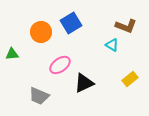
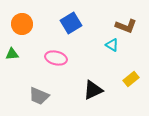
orange circle: moved 19 px left, 8 px up
pink ellipse: moved 4 px left, 7 px up; rotated 50 degrees clockwise
yellow rectangle: moved 1 px right
black triangle: moved 9 px right, 7 px down
